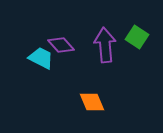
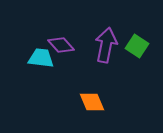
green square: moved 9 px down
purple arrow: moved 1 px right; rotated 16 degrees clockwise
cyan trapezoid: rotated 20 degrees counterclockwise
